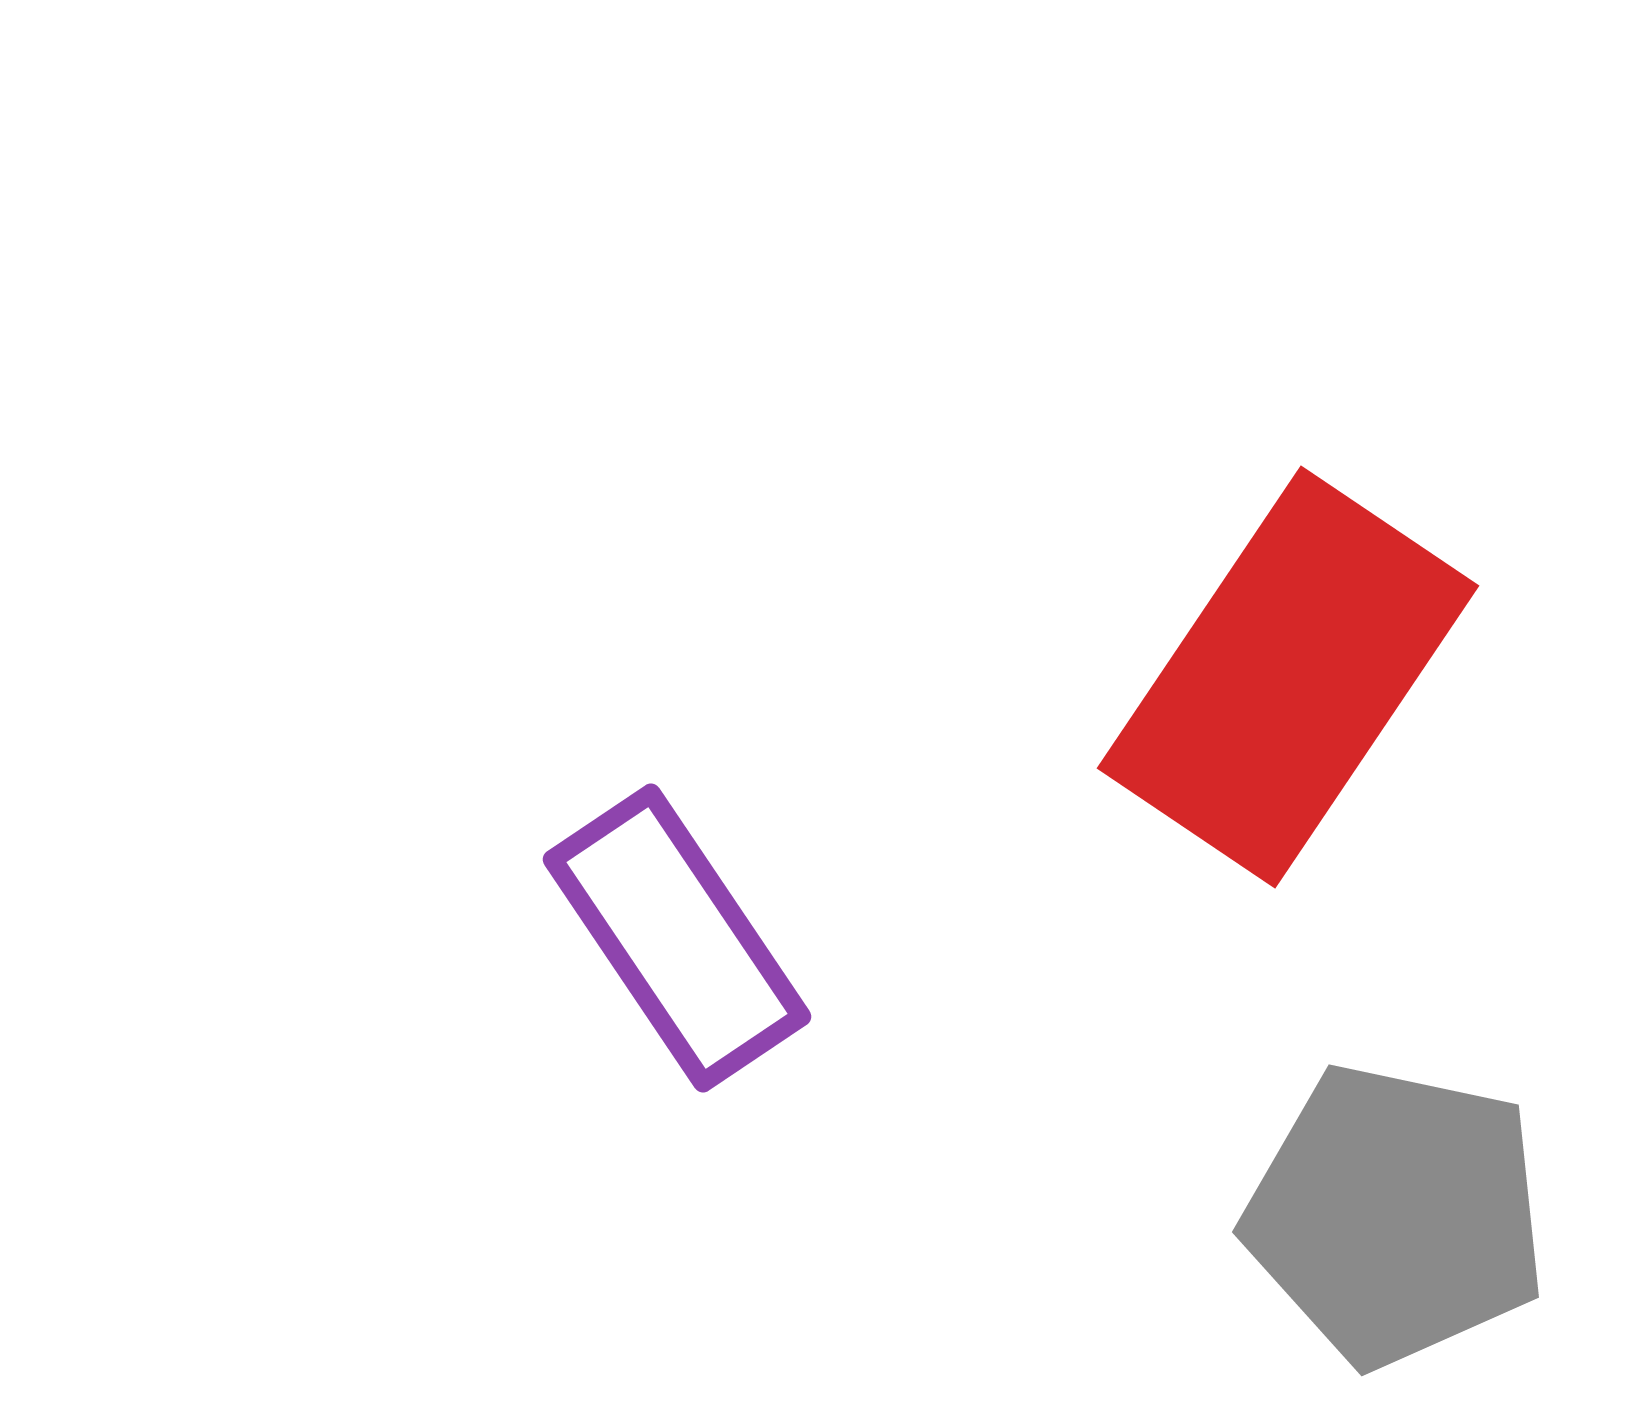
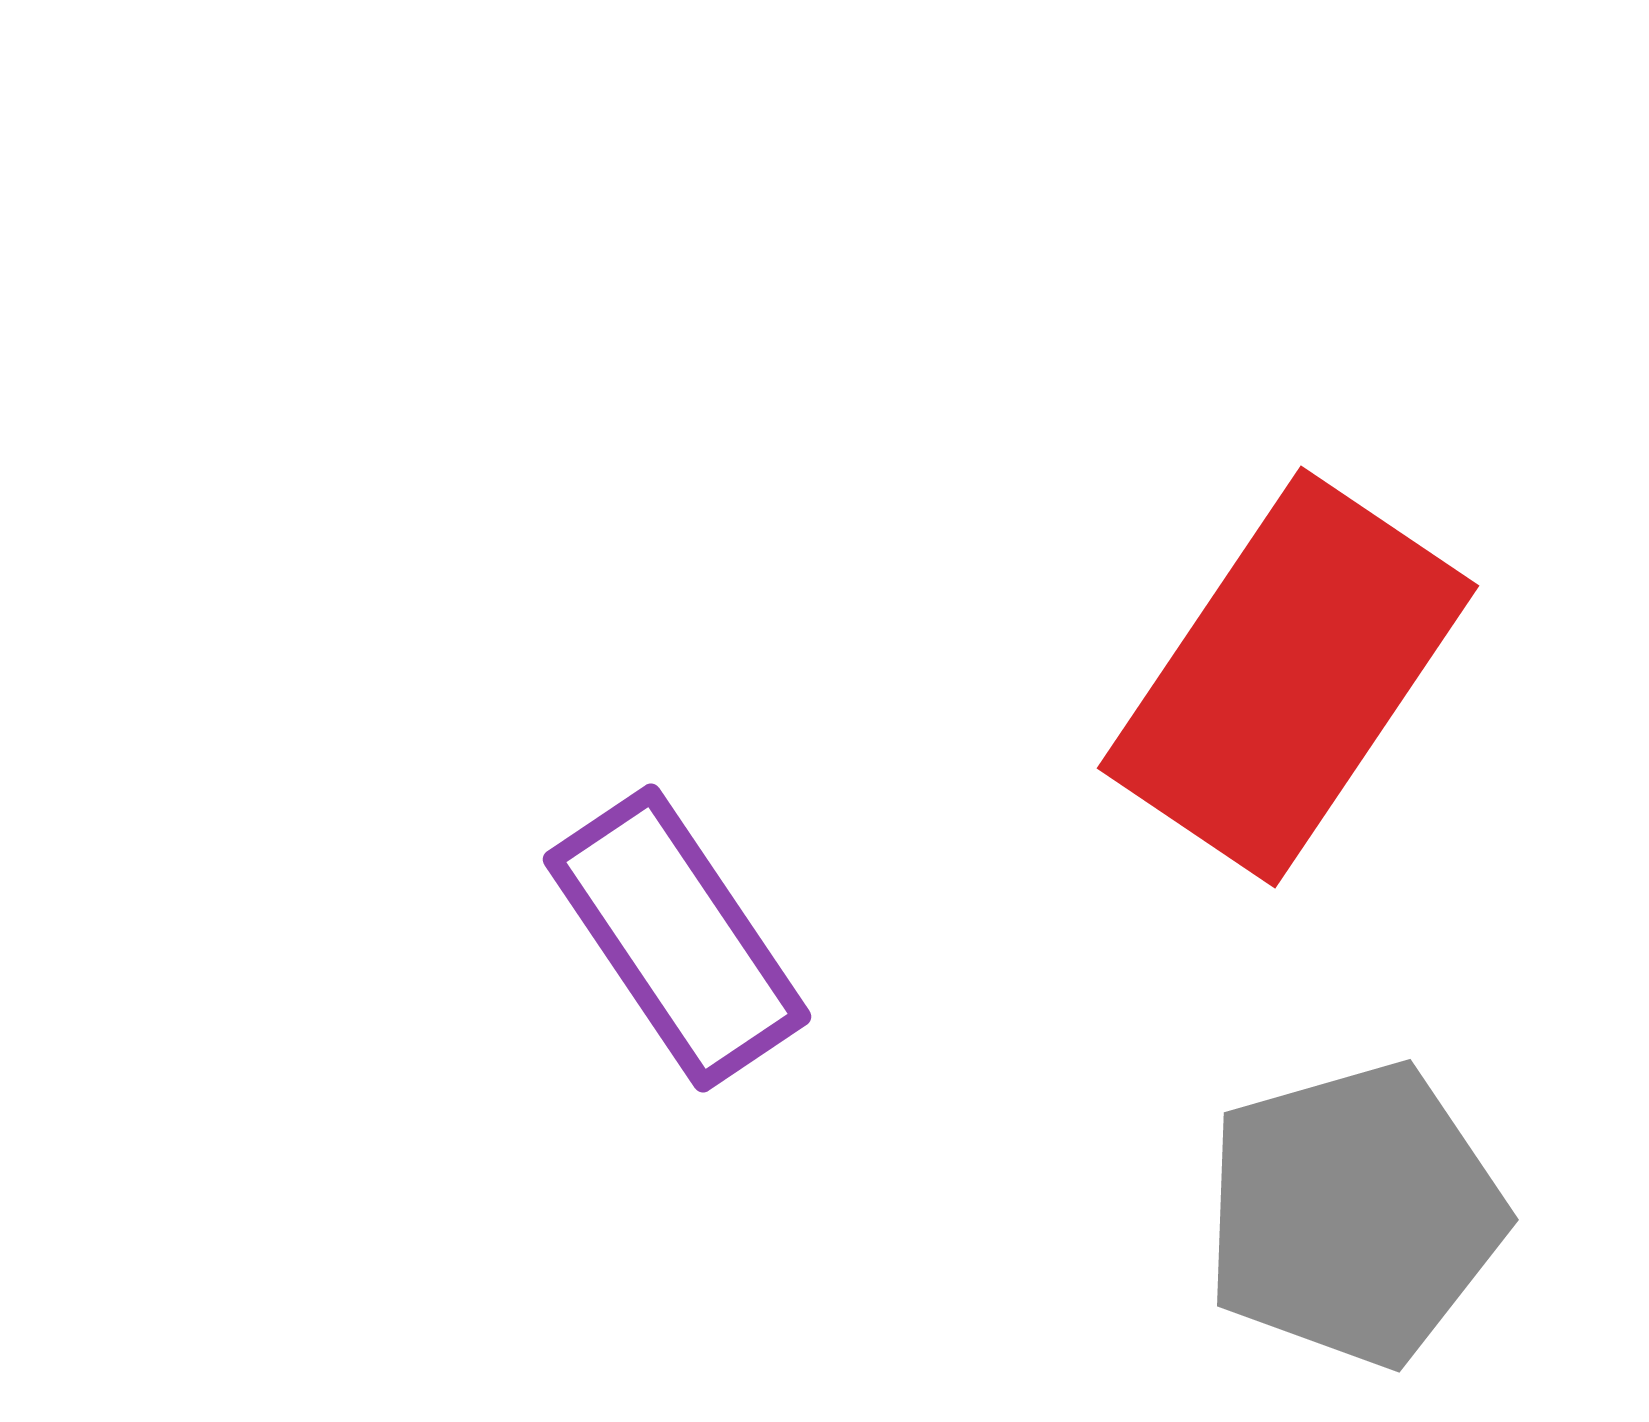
gray pentagon: moved 42 px left, 1 px up; rotated 28 degrees counterclockwise
